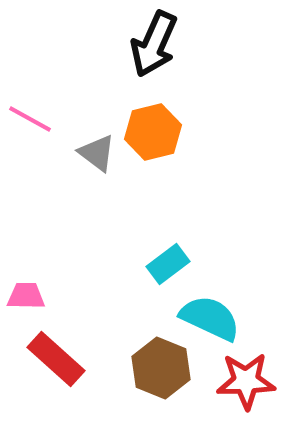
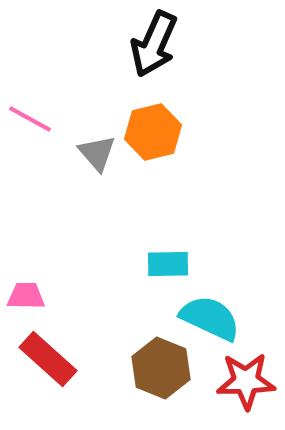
gray triangle: rotated 12 degrees clockwise
cyan rectangle: rotated 36 degrees clockwise
red rectangle: moved 8 px left
